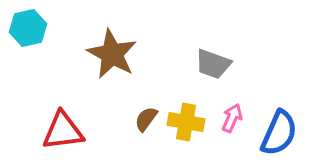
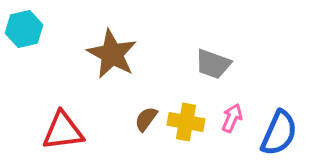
cyan hexagon: moved 4 px left, 1 px down
